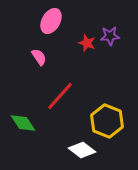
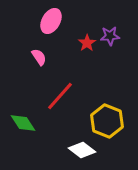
red star: rotated 18 degrees clockwise
